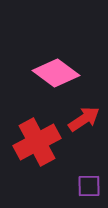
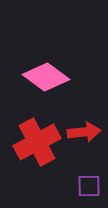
pink diamond: moved 10 px left, 4 px down
red arrow: moved 13 px down; rotated 28 degrees clockwise
